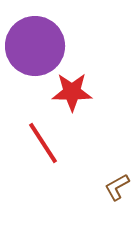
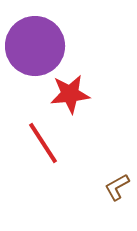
red star: moved 2 px left, 2 px down; rotated 6 degrees counterclockwise
